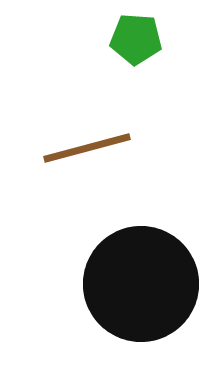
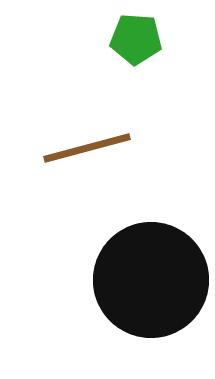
black circle: moved 10 px right, 4 px up
